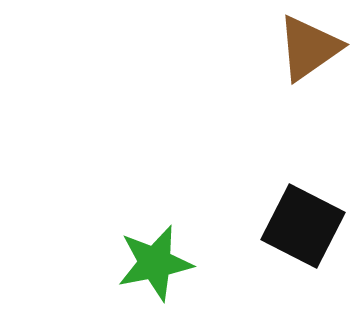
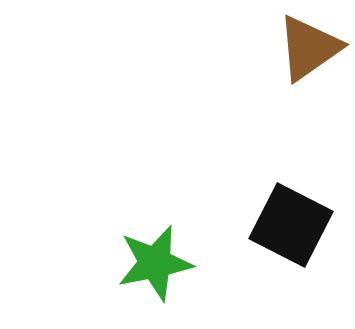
black square: moved 12 px left, 1 px up
